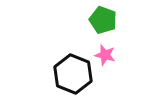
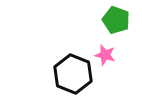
green pentagon: moved 13 px right
